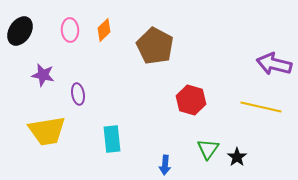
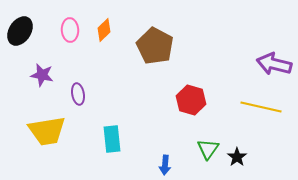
purple star: moved 1 px left
